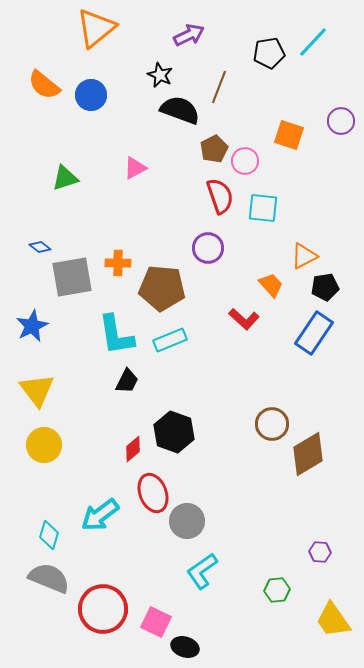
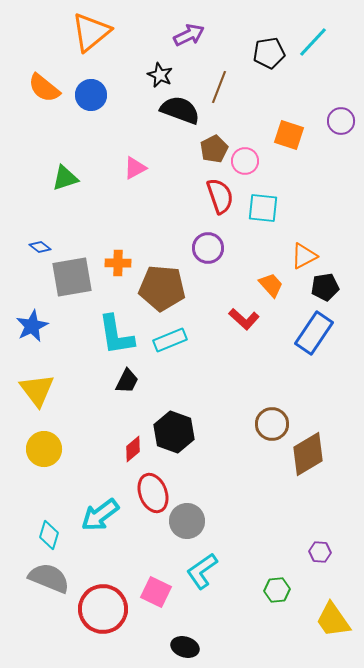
orange triangle at (96, 28): moved 5 px left, 4 px down
orange semicircle at (44, 85): moved 3 px down
yellow circle at (44, 445): moved 4 px down
pink square at (156, 622): moved 30 px up
